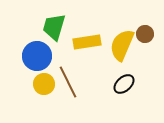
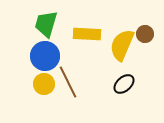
green trapezoid: moved 8 px left, 3 px up
yellow rectangle: moved 8 px up; rotated 12 degrees clockwise
blue circle: moved 8 px right
